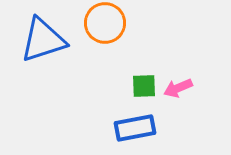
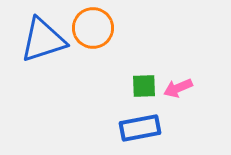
orange circle: moved 12 px left, 5 px down
blue rectangle: moved 5 px right
